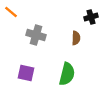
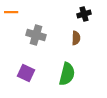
orange line: rotated 40 degrees counterclockwise
black cross: moved 7 px left, 3 px up
purple square: rotated 12 degrees clockwise
